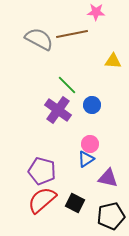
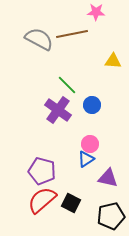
black square: moved 4 px left
